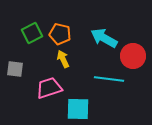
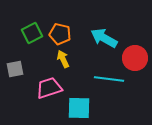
red circle: moved 2 px right, 2 px down
gray square: rotated 18 degrees counterclockwise
cyan square: moved 1 px right, 1 px up
